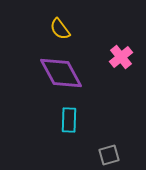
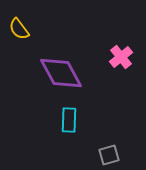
yellow semicircle: moved 41 px left
